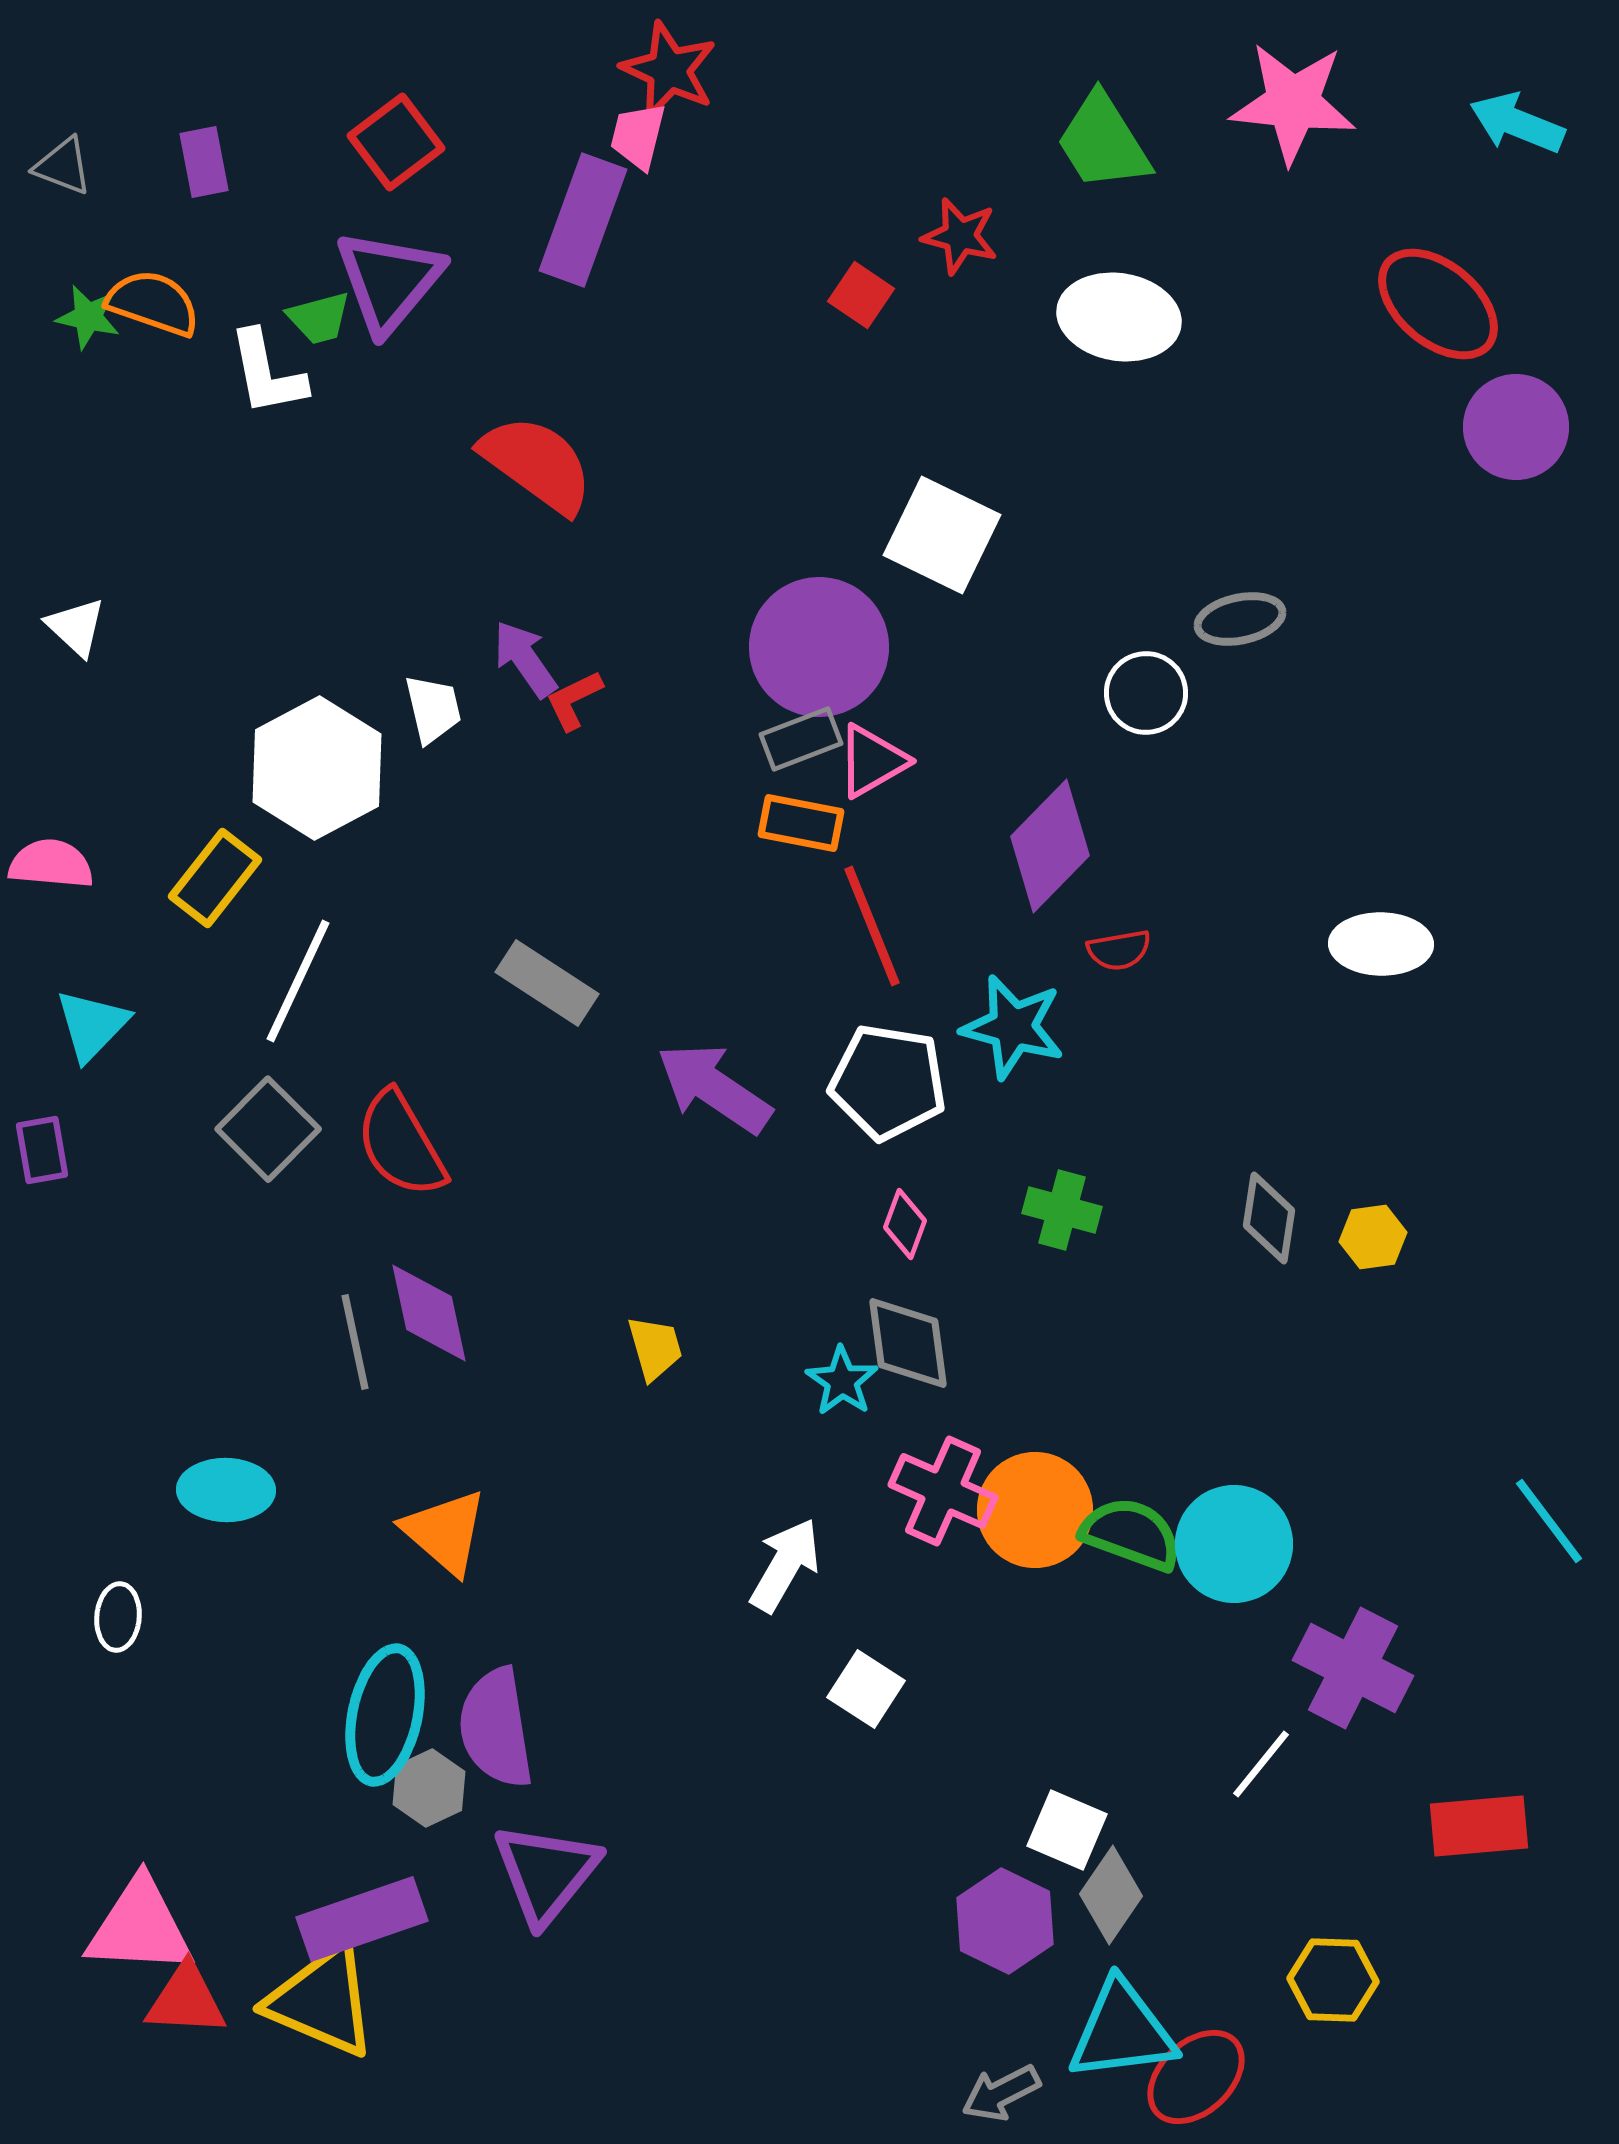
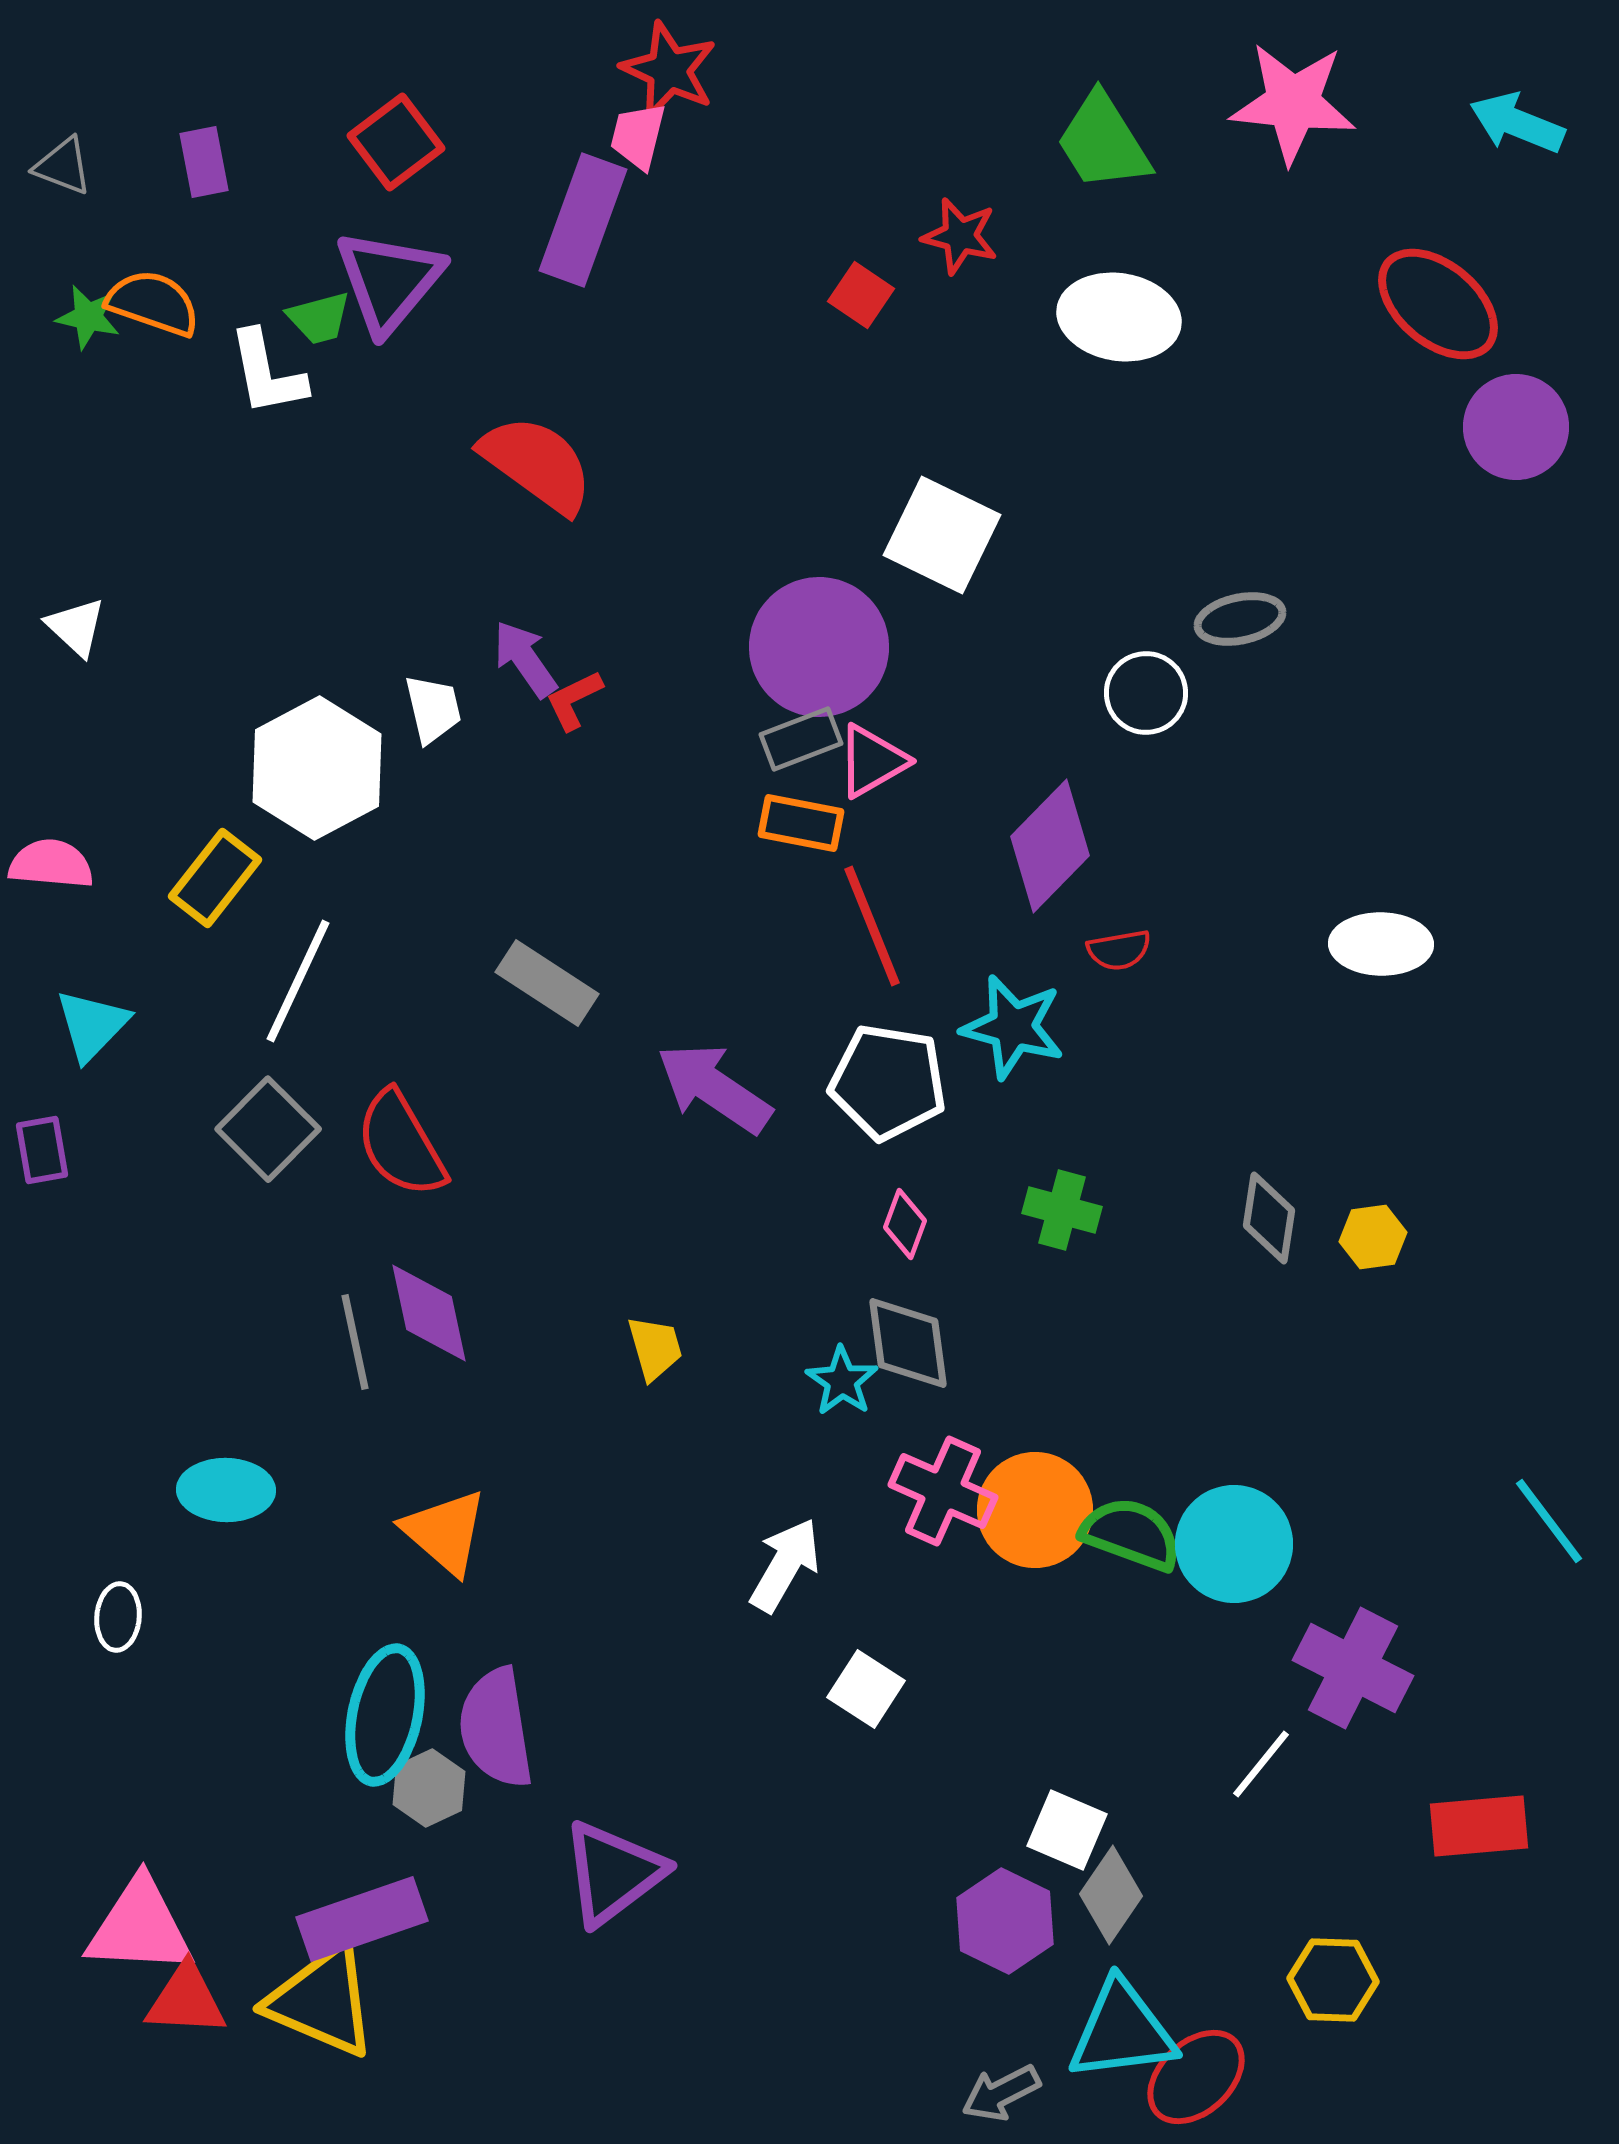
purple triangle at (546, 1873): moved 67 px right; rotated 14 degrees clockwise
